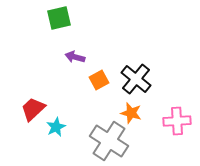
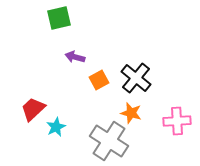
black cross: moved 1 px up
